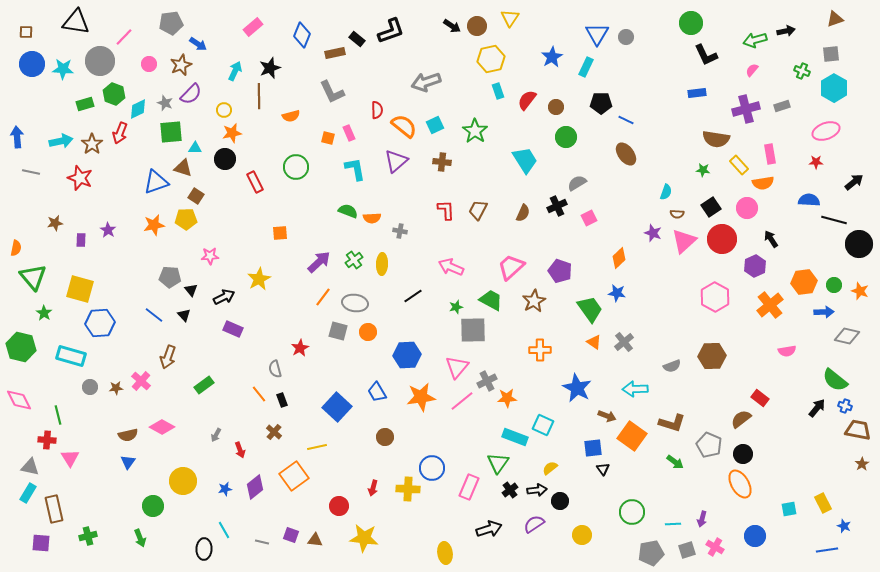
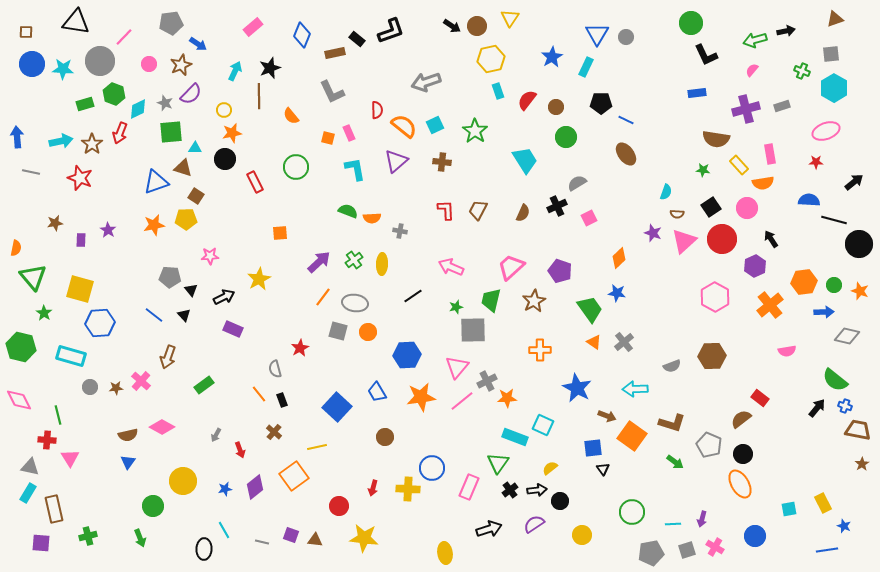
orange semicircle at (291, 116): rotated 66 degrees clockwise
green trapezoid at (491, 300): rotated 105 degrees counterclockwise
